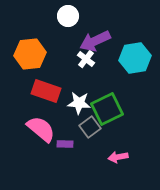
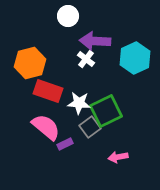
purple arrow: rotated 28 degrees clockwise
orange hexagon: moved 9 px down; rotated 8 degrees counterclockwise
cyan hexagon: rotated 16 degrees counterclockwise
red rectangle: moved 2 px right
green square: moved 1 px left, 2 px down
pink semicircle: moved 5 px right, 2 px up
purple rectangle: rotated 28 degrees counterclockwise
